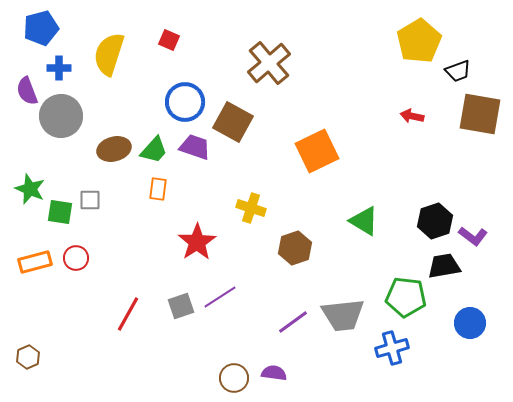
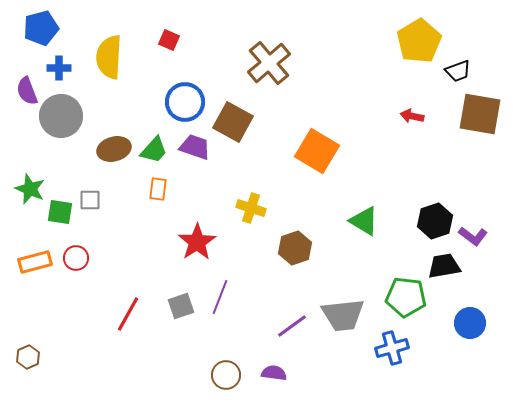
yellow semicircle at (109, 54): moved 3 px down; rotated 15 degrees counterclockwise
orange square at (317, 151): rotated 33 degrees counterclockwise
purple line at (220, 297): rotated 36 degrees counterclockwise
purple line at (293, 322): moved 1 px left, 4 px down
brown circle at (234, 378): moved 8 px left, 3 px up
